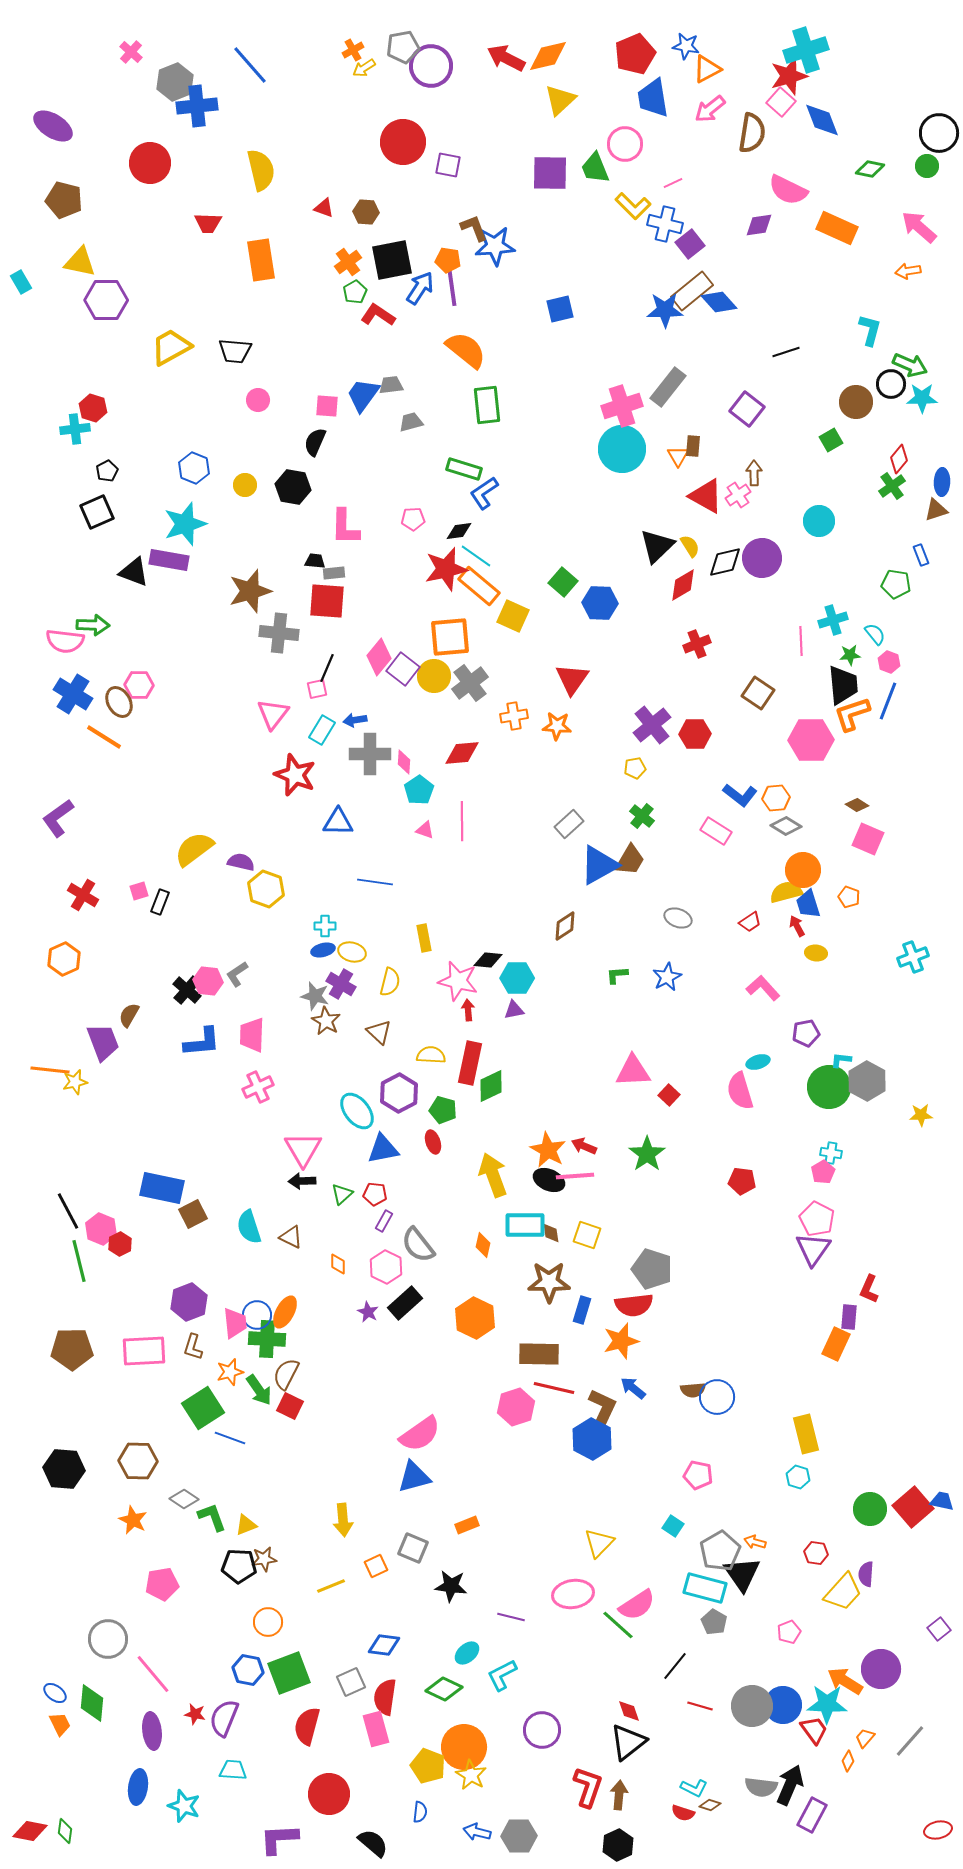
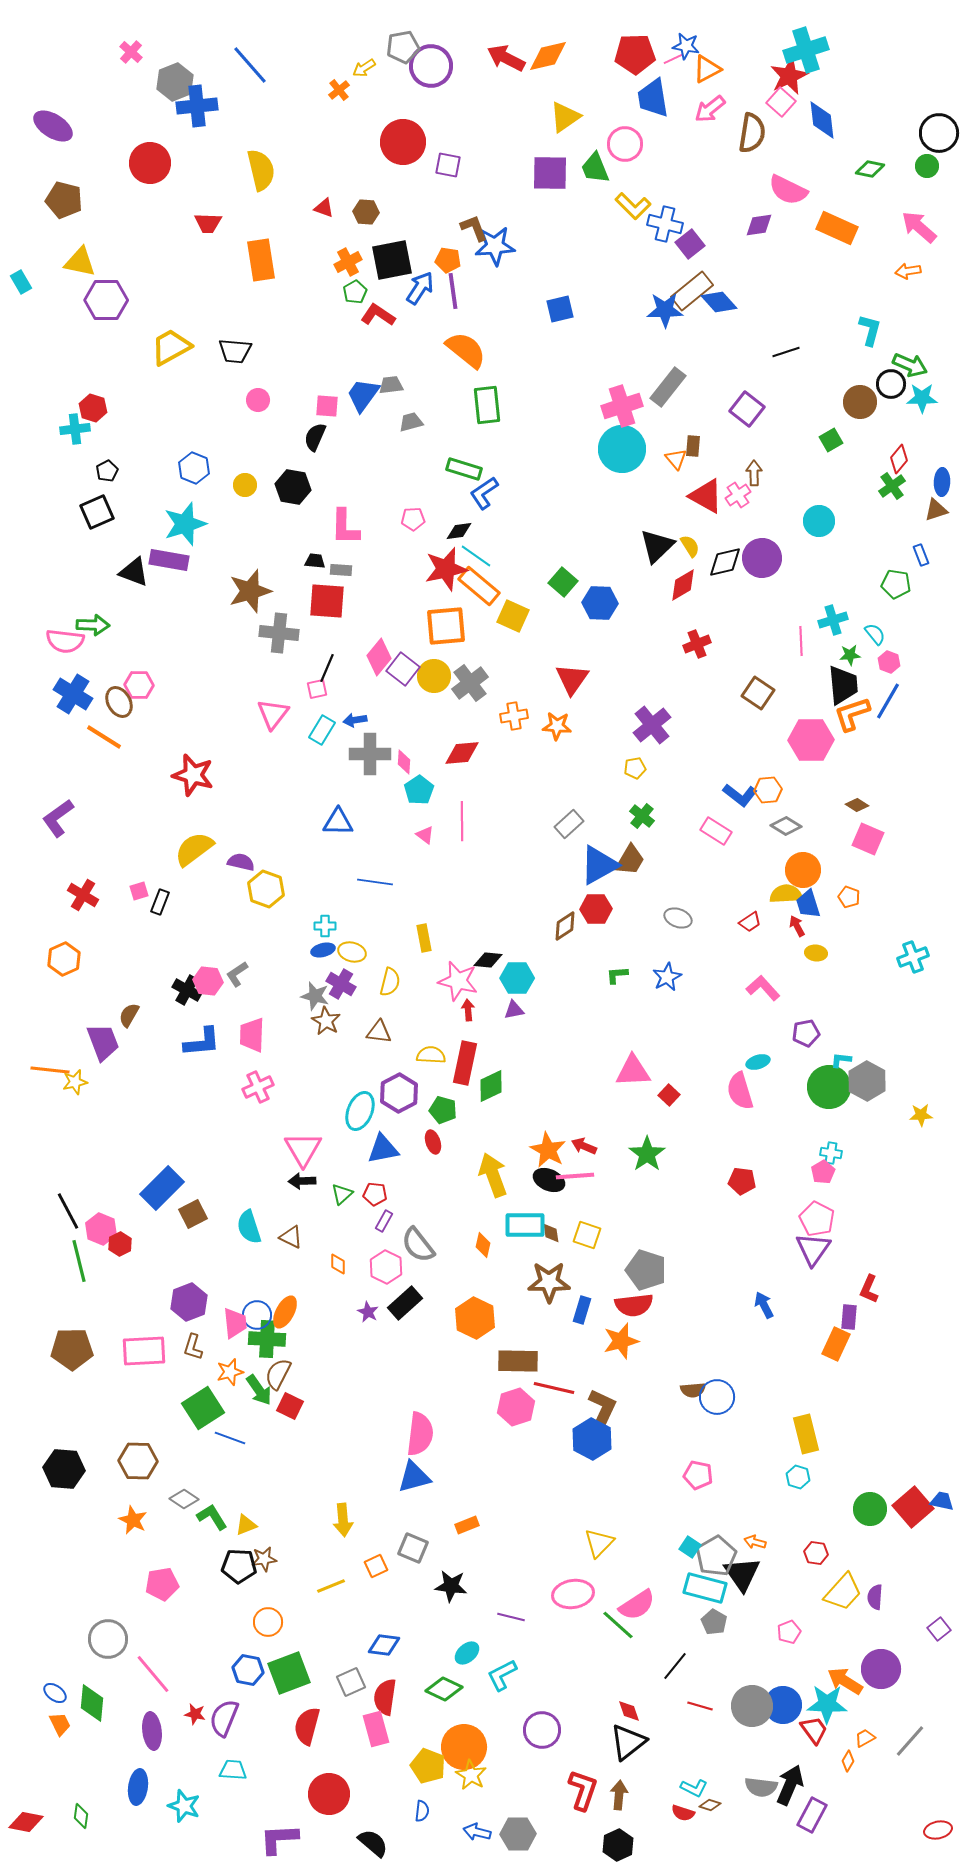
orange cross at (353, 50): moved 14 px left, 40 px down; rotated 10 degrees counterclockwise
red pentagon at (635, 54): rotated 21 degrees clockwise
red star at (789, 76): rotated 9 degrees counterclockwise
yellow triangle at (560, 100): moved 5 px right, 17 px down; rotated 8 degrees clockwise
blue diamond at (822, 120): rotated 15 degrees clockwise
pink line at (673, 183): moved 124 px up
orange cross at (348, 262): rotated 8 degrees clockwise
purple line at (452, 288): moved 1 px right, 3 px down
brown circle at (856, 402): moved 4 px right
black semicircle at (315, 442): moved 5 px up
orange triangle at (678, 456): moved 2 px left, 3 px down; rotated 10 degrees counterclockwise
gray rectangle at (334, 573): moved 7 px right, 3 px up; rotated 10 degrees clockwise
orange square at (450, 637): moved 4 px left, 11 px up
blue line at (888, 701): rotated 9 degrees clockwise
red hexagon at (695, 734): moved 99 px left, 175 px down
red star at (295, 775): moved 102 px left; rotated 6 degrees counterclockwise
orange hexagon at (776, 798): moved 8 px left, 8 px up
pink triangle at (425, 830): moved 5 px down; rotated 18 degrees clockwise
yellow semicircle at (786, 892): moved 2 px down; rotated 12 degrees clockwise
black cross at (187, 990): rotated 12 degrees counterclockwise
brown triangle at (379, 1032): rotated 36 degrees counterclockwise
red rectangle at (470, 1063): moved 5 px left
cyan ellipse at (357, 1111): moved 3 px right; rotated 60 degrees clockwise
blue rectangle at (162, 1188): rotated 57 degrees counterclockwise
gray pentagon at (652, 1269): moved 6 px left, 1 px down
brown rectangle at (539, 1354): moved 21 px left, 7 px down
brown semicircle at (286, 1374): moved 8 px left
blue arrow at (633, 1388): moved 131 px right, 83 px up; rotated 24 degrees clockwise
pink semicircle at (420, 1434): rotated 48 degrees counterclockwise
green L-shape at (212, 1517): rotated 12 degrees counterclockwise
cyan square at (673, 1526): moved 17 px right, 21 px down
gray pentagon at (720, 1551): moved 4 px left, 5 px down
purple semicircle at (866, 1574): moved 9 px right, 23 px down
orange trapezoid at (865, 1738): rotated 20 degrees clockwise
red L-shape at (588, 1787): moved 5 px left, 3 px down
blue semicircle at (420, 1812): moved 2 px right, 1 px up
red diamond at (30, 1831): moved 4 px left, 9 px up
green diamond at (65, 1831): moved 16 px right, 15 px up
gray hexagon at (519, 1836): moved 1 px left, 2 px up
